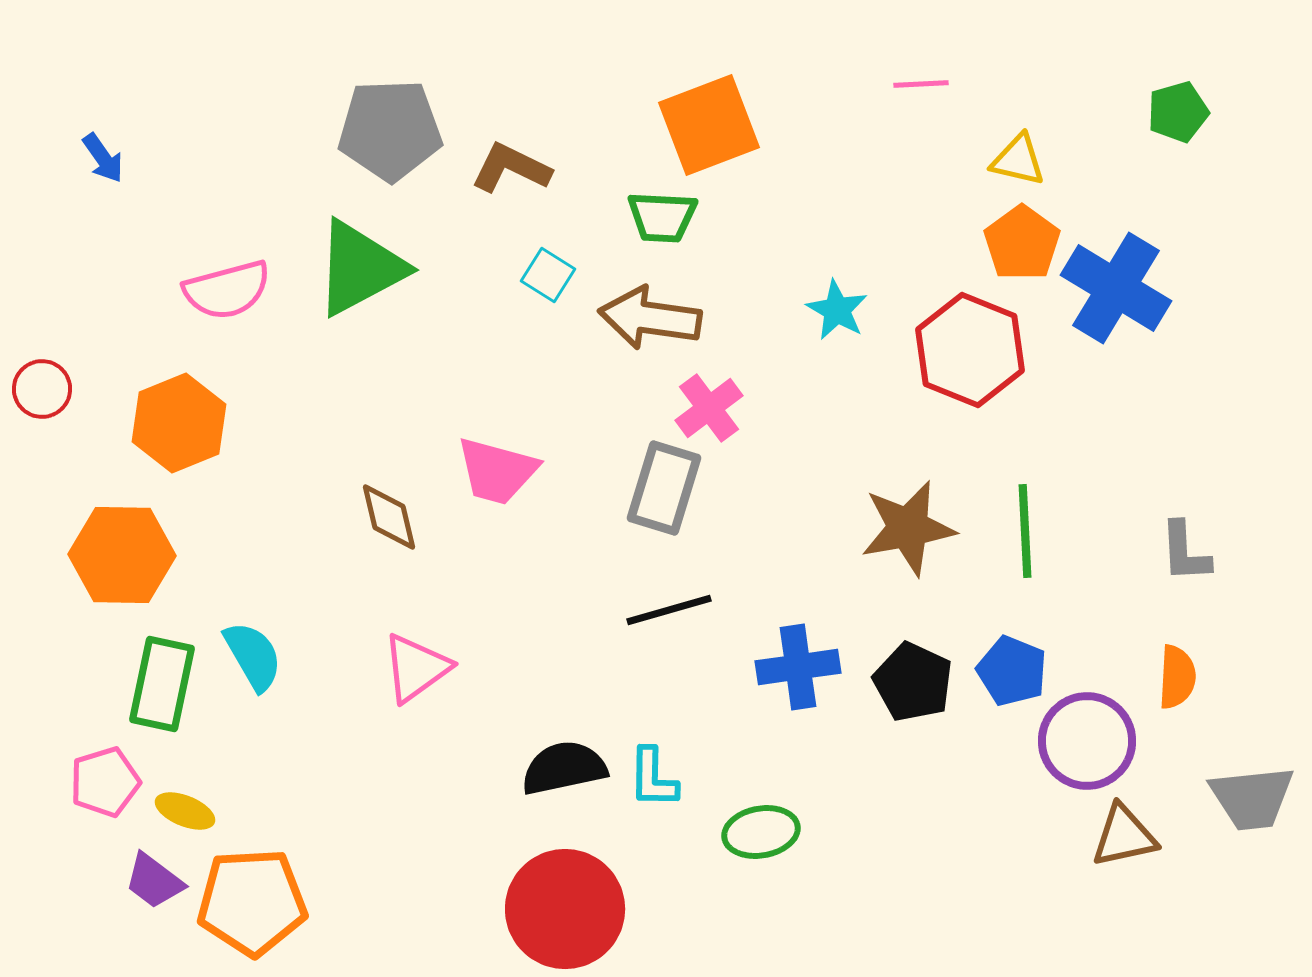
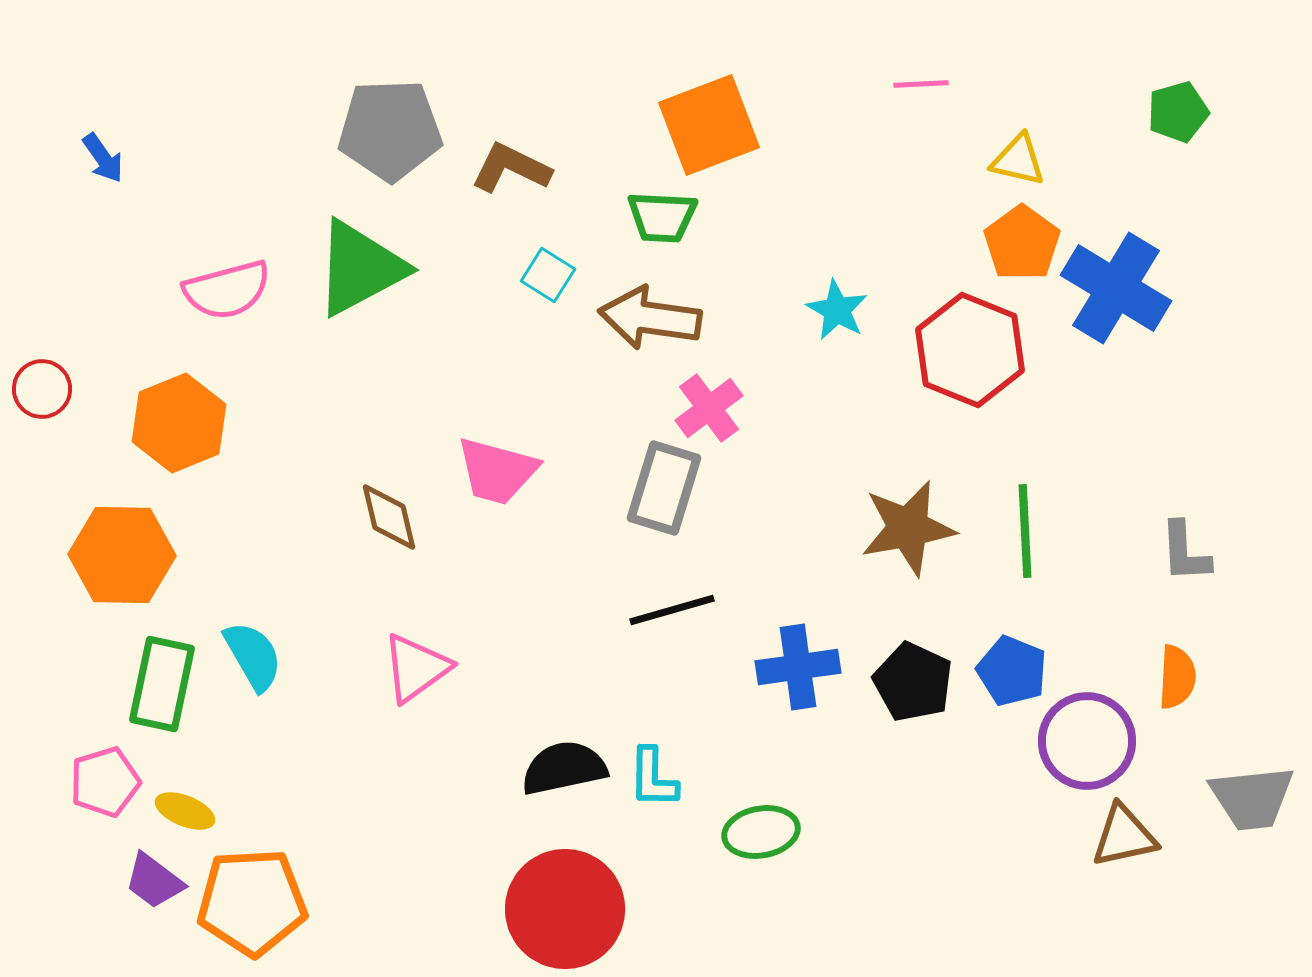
black line at (669, 610): moved 3 px right
